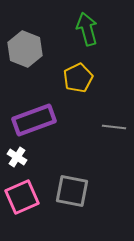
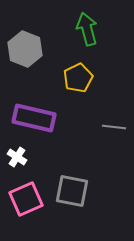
purple rectangle: moved 2 px up; rotated 33 degrees clockwise
pink square: moved 4 px right, 2 px down
